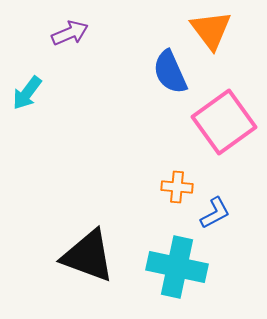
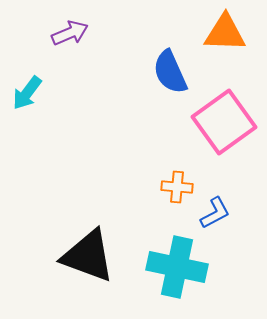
orange triangle: moved 14 px right, 3 px down; rotated 51 degrees counterclockwise
